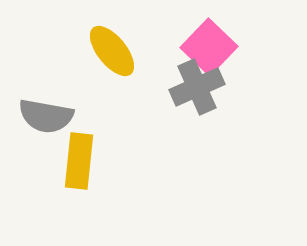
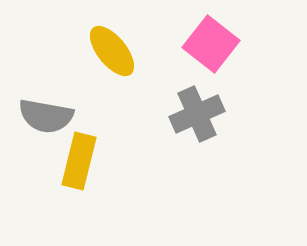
pink square: moved 2 px right, 3 px up; rotated 6 degrees counterclockwise
gray cross: moved 27 px down
yellow rectangle: rotated 8 degrees clockwise
